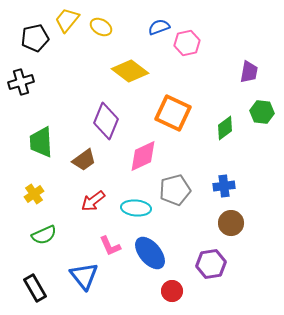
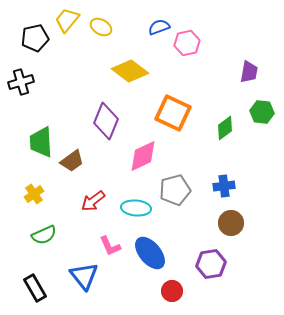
brown trapezoid: moved 12 px left, 1 px down
